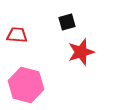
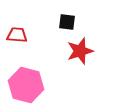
black square: rotated 24 degrees clockwise
red star: moved 1 px left, 1 px up
